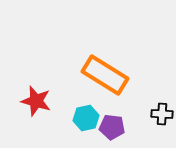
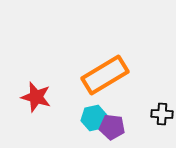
orange rectangle: rotated 63 degrees counterclockwise
red star: moved 4 px up
cyan hexagon: moved 8 px right
